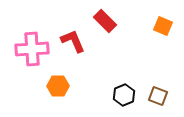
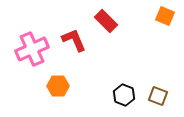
red rectangle: moved 1 px right
orange square: moved 2 px right, 10 px up
red L-shape: moved 1 px right, 1 px up
pink cross: rotated 20 degrees counterclockwise
black hexagon: rotated 15 degrees counterclockwise
